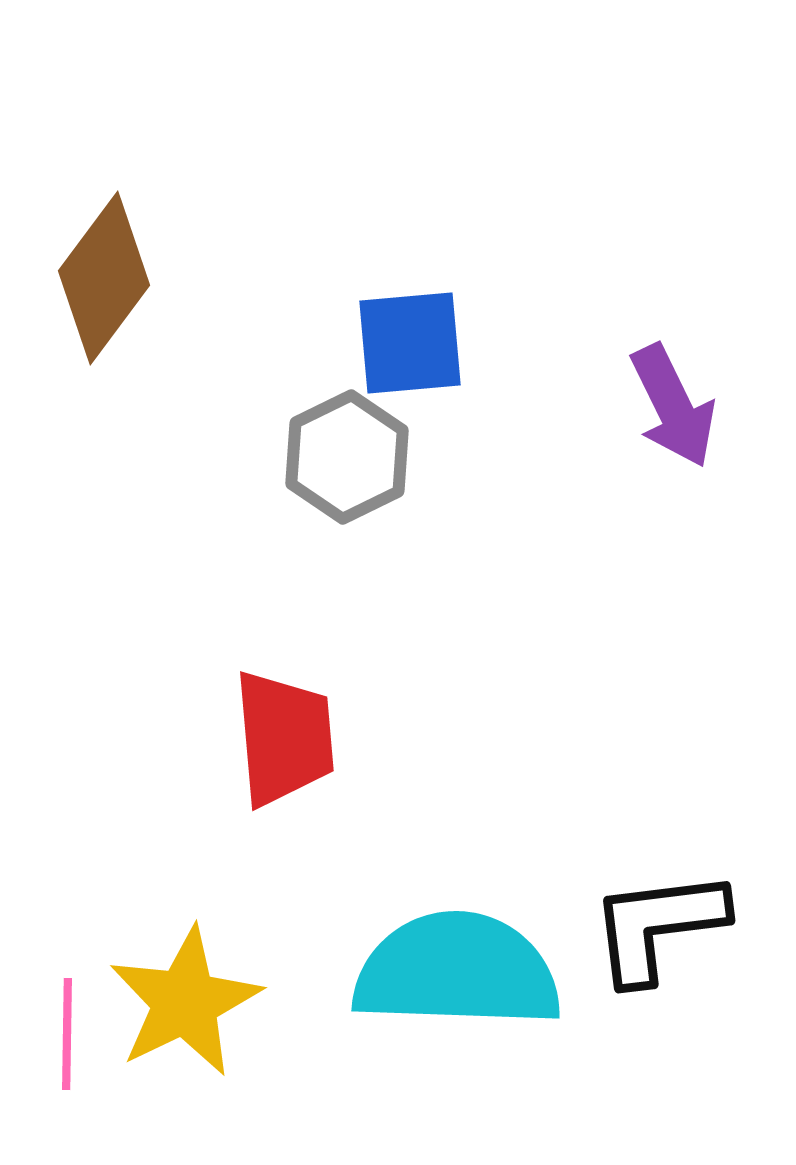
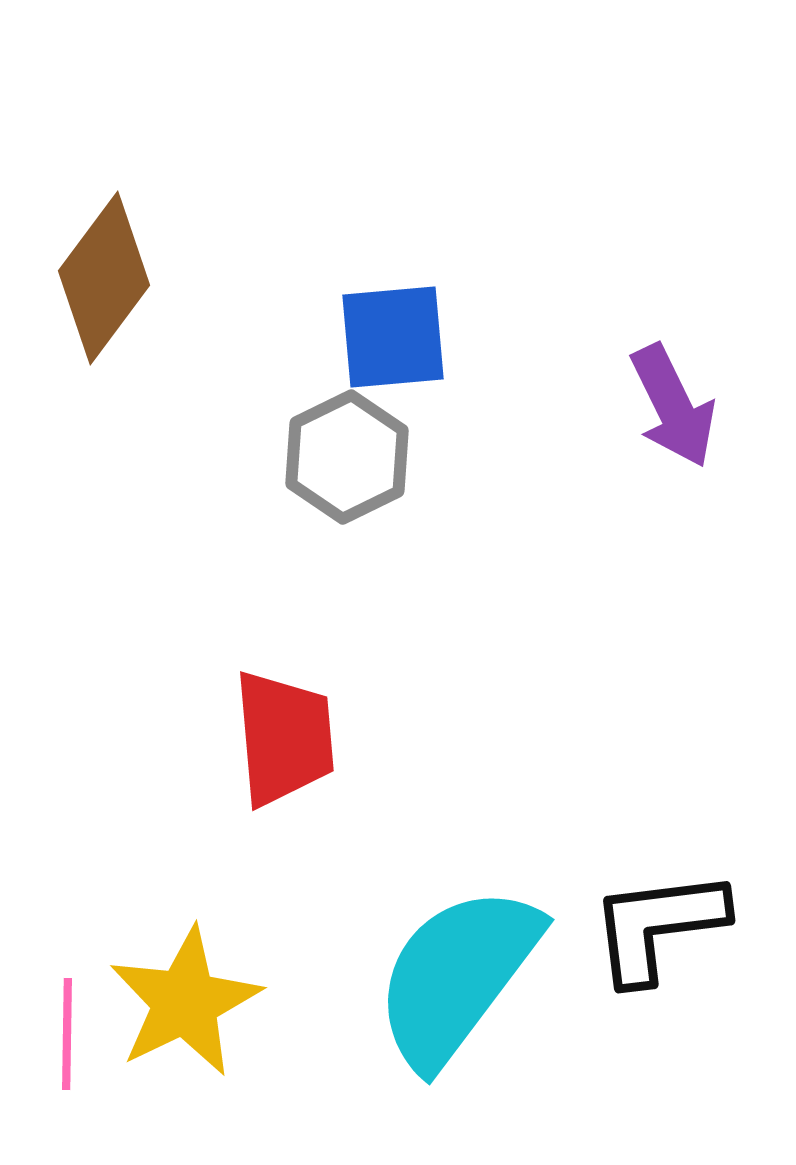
blue square: moved 17 px left, 6 px up
cyan semicircle: moved 5 px down; rotated 55 degrees counterclockwise
